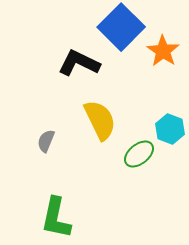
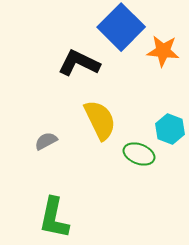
orange star: rotated 28 degrees counterclockwise
gray semicircle: rotated 40 degrees clockwise
green ellipse: rotated 60 degrees clockwise
green L-shape: moved 2 px left
